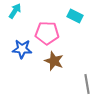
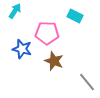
blue star: rotated 12 degrees clockwise
gray line: moved 2 px up; rotated 30 degrees counterclockwise
